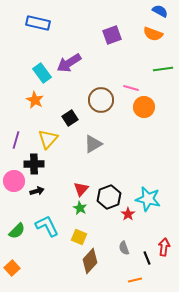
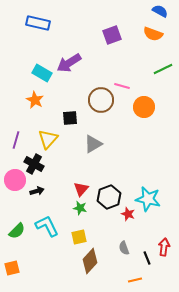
green line: rotated 18 degrees counterclockwise
cyan rectangle: rotated 24 degrees counterclockwise
pink line: moved 9 px left, 2 px up
black square: rotated 28 degrees clockwise
black cross: rotated 30 degrees clockwise
pink circle: moved 1 px right, 1 px up
green star: rotated 16 degrees counterclockwise
red star: rotated 16 degrees counterclockwise
yellow square: rotated 35 degrees counterclockwise
orange square: rotated 28 degrees clockwise
